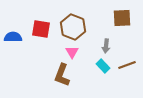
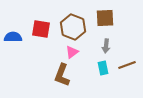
brown square: moved 17 px left
pink triangle: rotated 24 degrees clockwise
cyan rectangle: moved 2 px down; rotated 32 degrees clockwise
